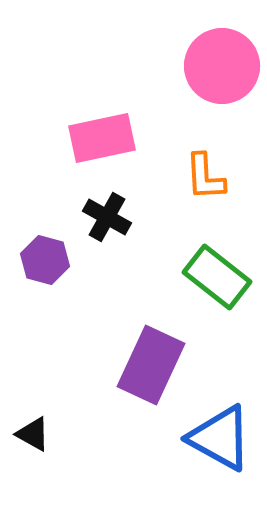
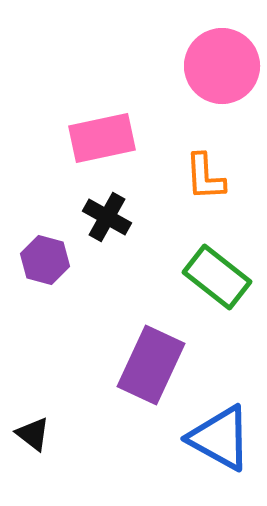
black triangle: rotated 9 degrees clockwise
